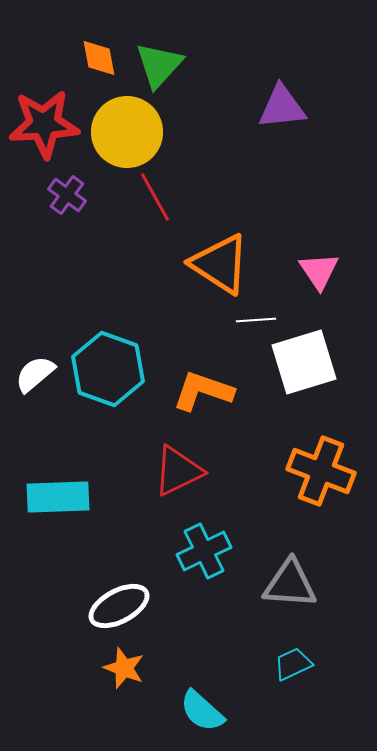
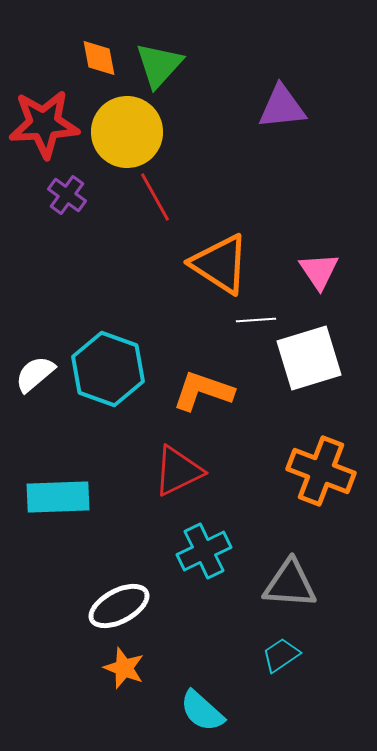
white square: moved 5 px right, 4 px up
cyan trapezoid: moved 12 px left, 9 px up; rotated 9 degrees counterclockwise
